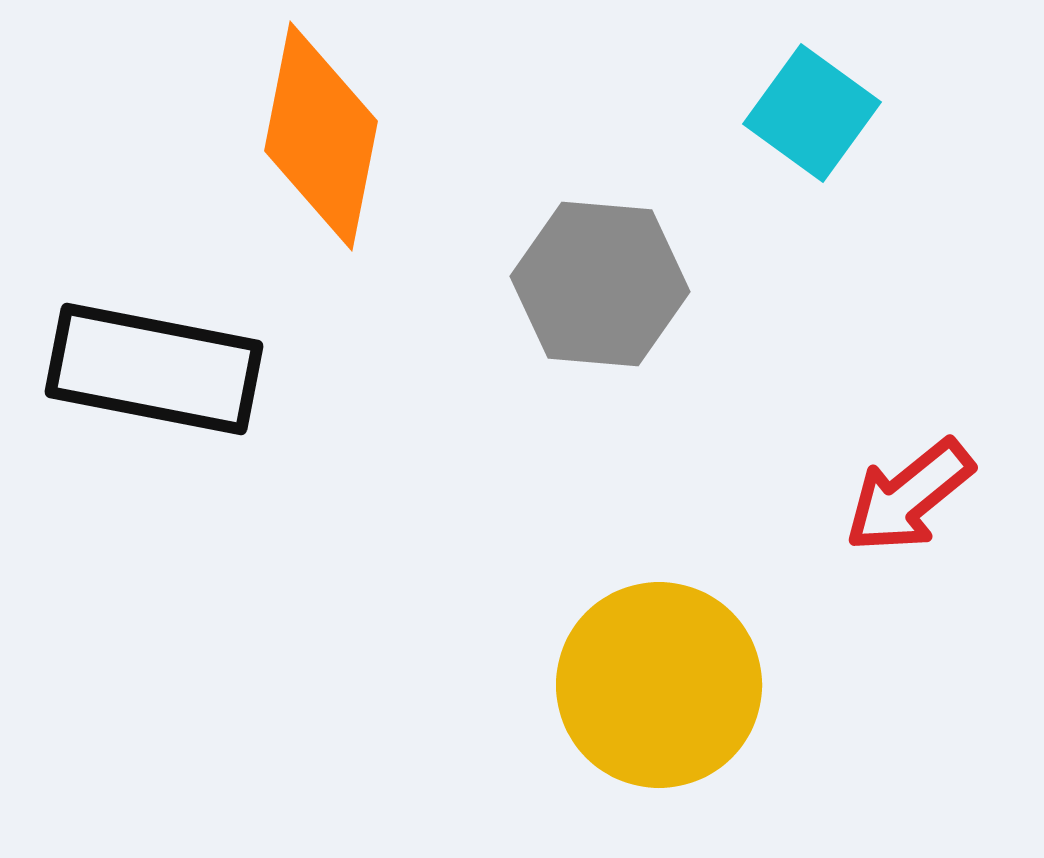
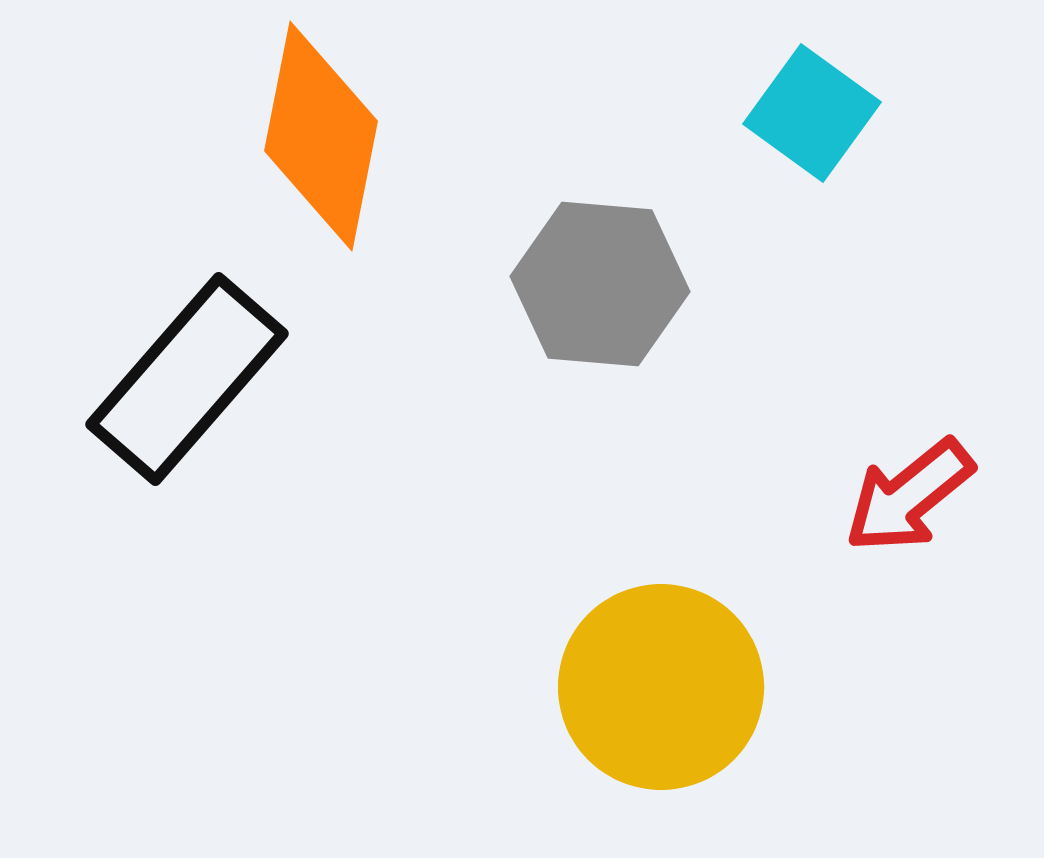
black rectangle: moved 33 px right, 10 px down; rotated 60 degrees counterclockwise
yellow circle: moved 2 px right, 2 px down
